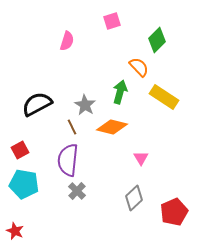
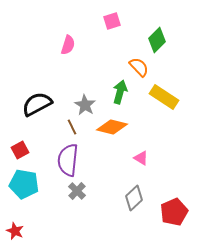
pink semicircle: moved 1 px right, 4 px down
pink triangle: rotated 28 degrees counterclockwise
